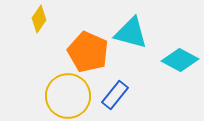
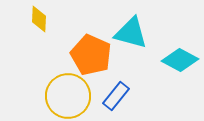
yellow diamond: rotated 32 degrees counterclockwise
orange pentagon: moved 3 px right, 3 px down
blue rectangle: moved 1 px right, 1 px down
